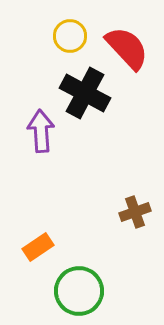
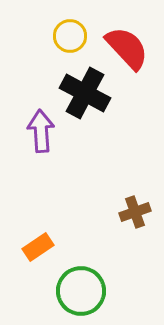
green circle: moved 2 px right
